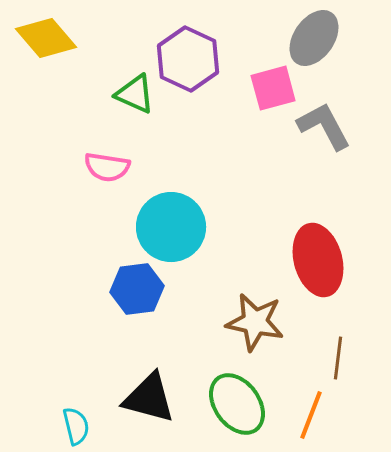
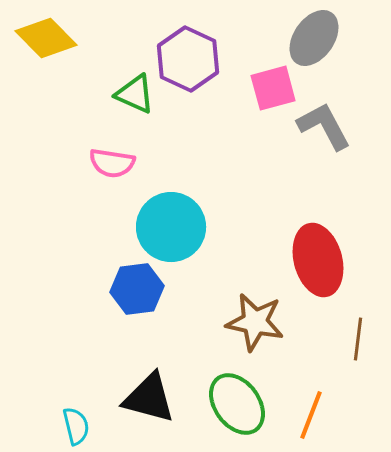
yellow diamond: rotated 4 degrees counterclockwise
pink semicircle: moved 5 px right, 4 px up
brown line: moved 20 px right, 19 px up
